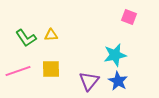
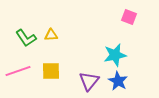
yellow square: moved 2 px down
